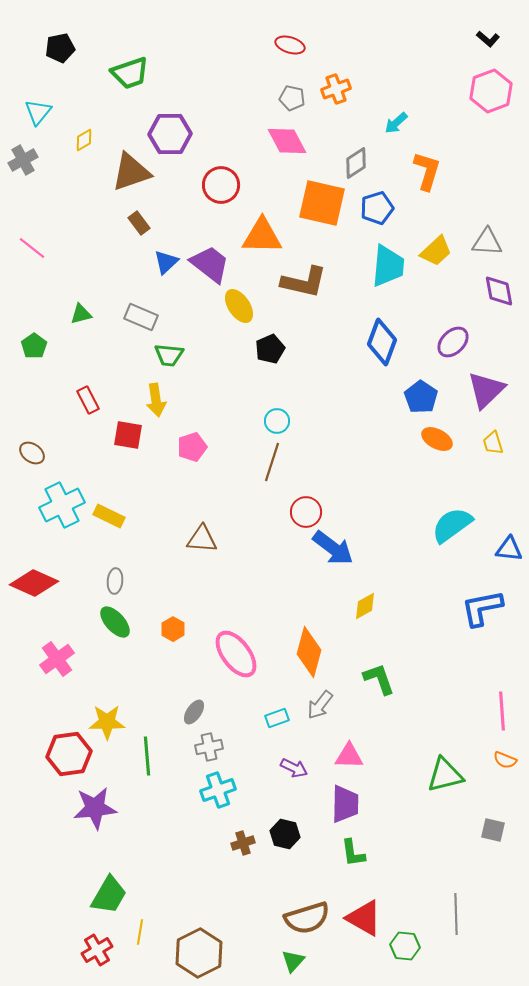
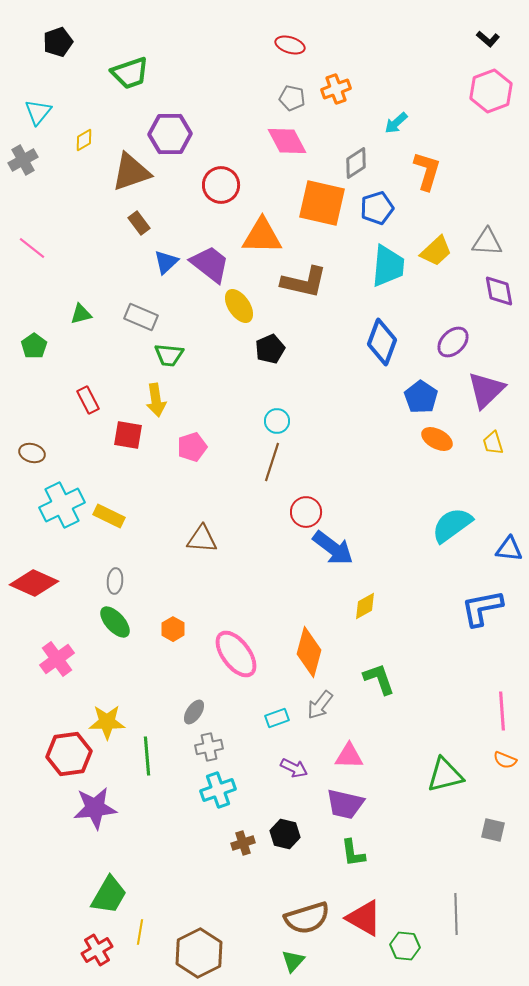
black pentagon at (60, 48): moved 2 px left, 6 px up; rotated 8 degrees counterclockwise
brown ellipse at (32, 453): rotated 20 degrees counterclockwise
purple trapezoid at (345, 804): rotated 102 degrees clockwise
